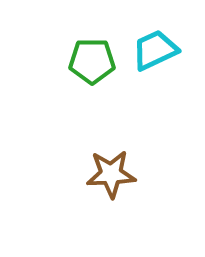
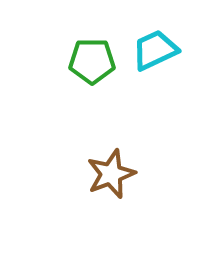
brown star: rotated 18 degrees counterclockwise
